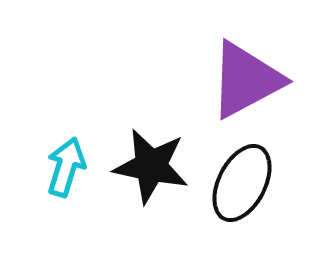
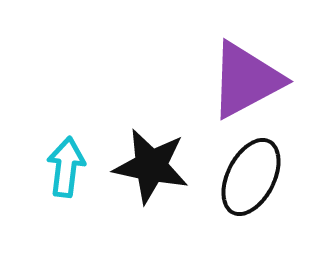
cyan arrow: rotated 10 degrees counterclockwise
black ellipse: moved 9 px right, 6 px up
